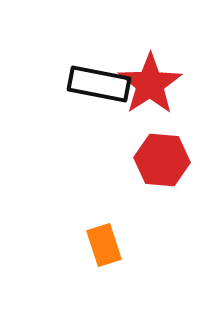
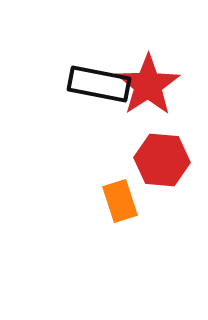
red star: moved 2 px left, 1 px down
orange rectangle: moved 16 px right, 44 px up
